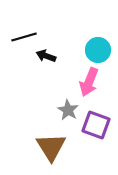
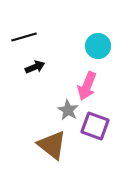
cyan circle: moved 4 px up
black arrow: moved 11 px left, 11 px down; rotated 138 degrees clockwise
pink arrow: moved 2 px left, 4 px down
purple square: moved 1 px left, 1 px down
brown triangle: moved 1 px right, 2 px up; rotated 20 degrees counterclockwise
